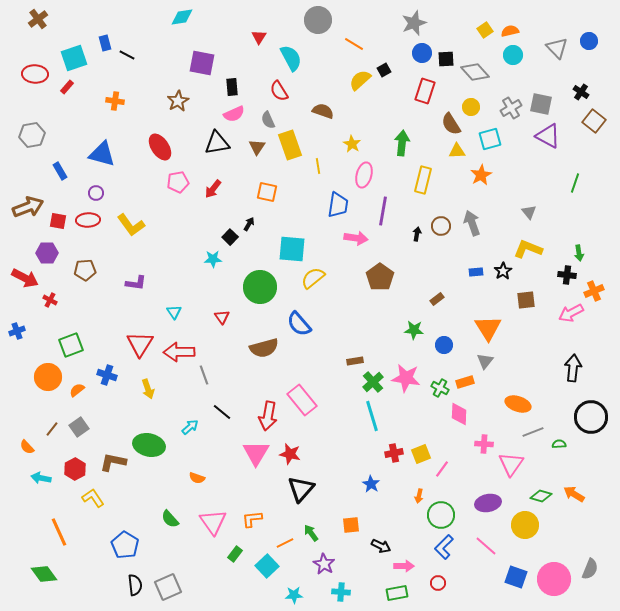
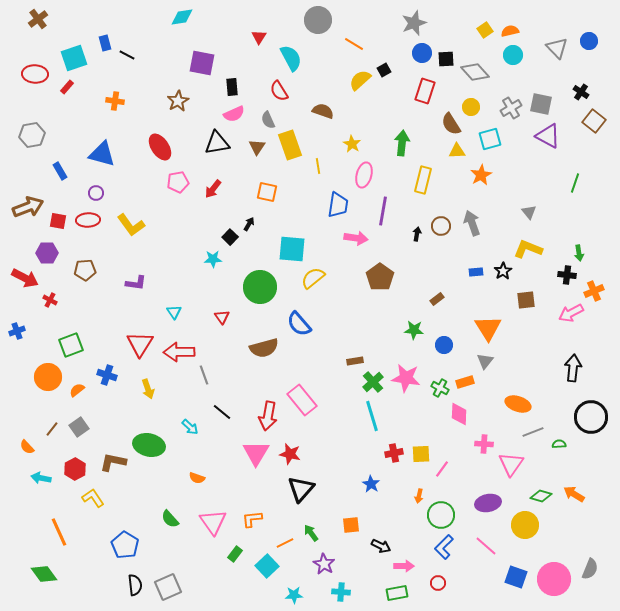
cyan arrow at (190, 427): rotated 84 degrees clockwise
yellow square at (421, 454): rotated 18 degrees clockwise
